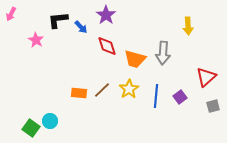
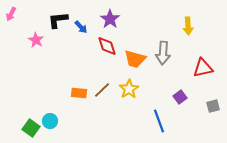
purple star: moved 4 px right, 4 px down
red triangle: moved 3 px left, 9 px up; rotated 30 degrees clockwise
blue line: moved 3 px right, 25 px down; rotated 25 degrees counterclockwise
